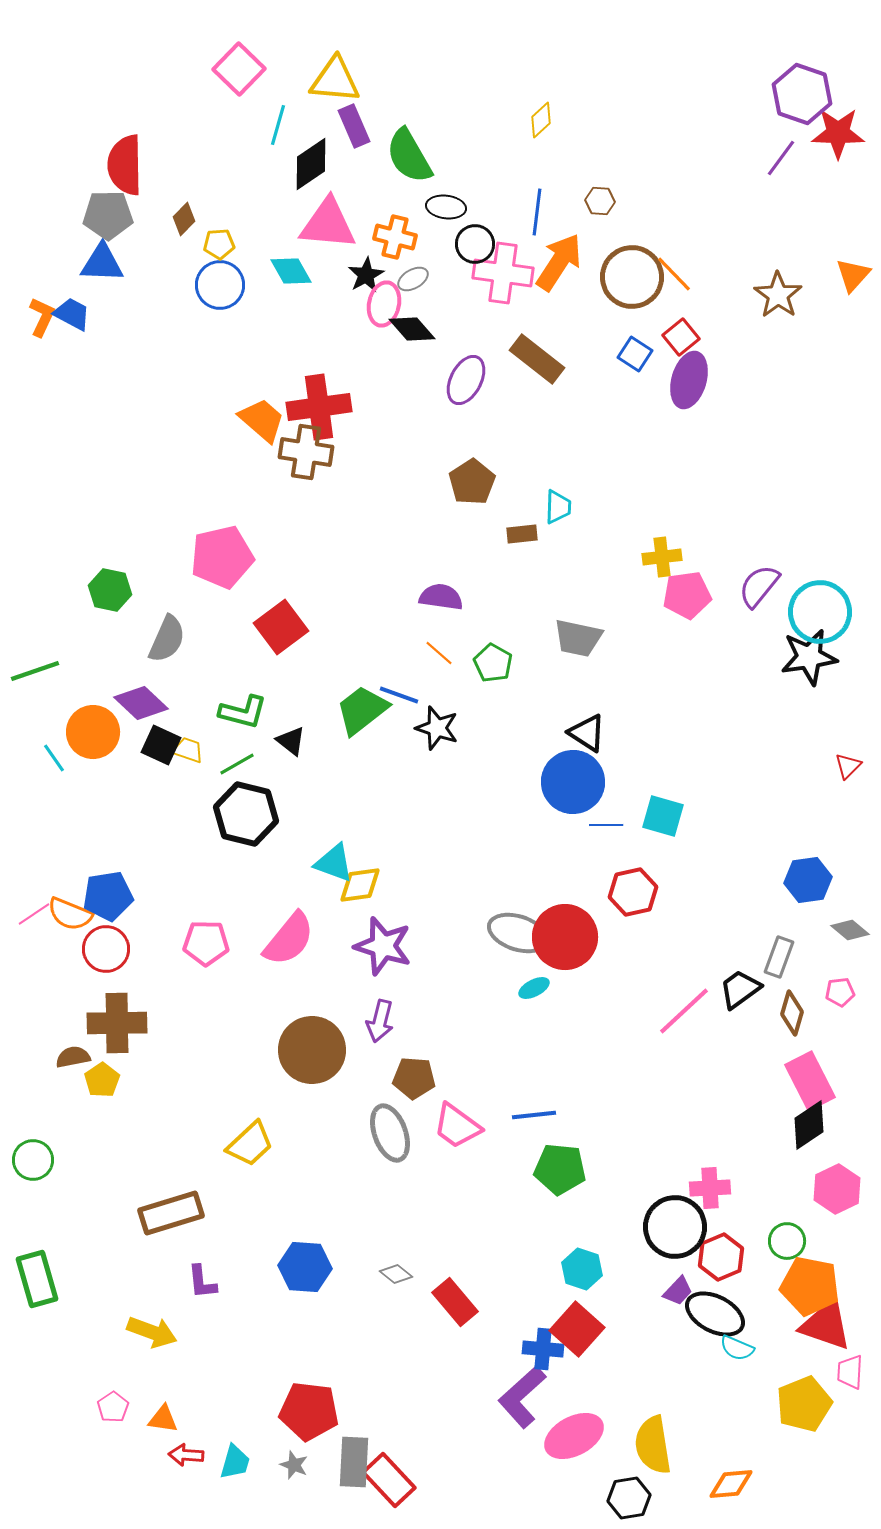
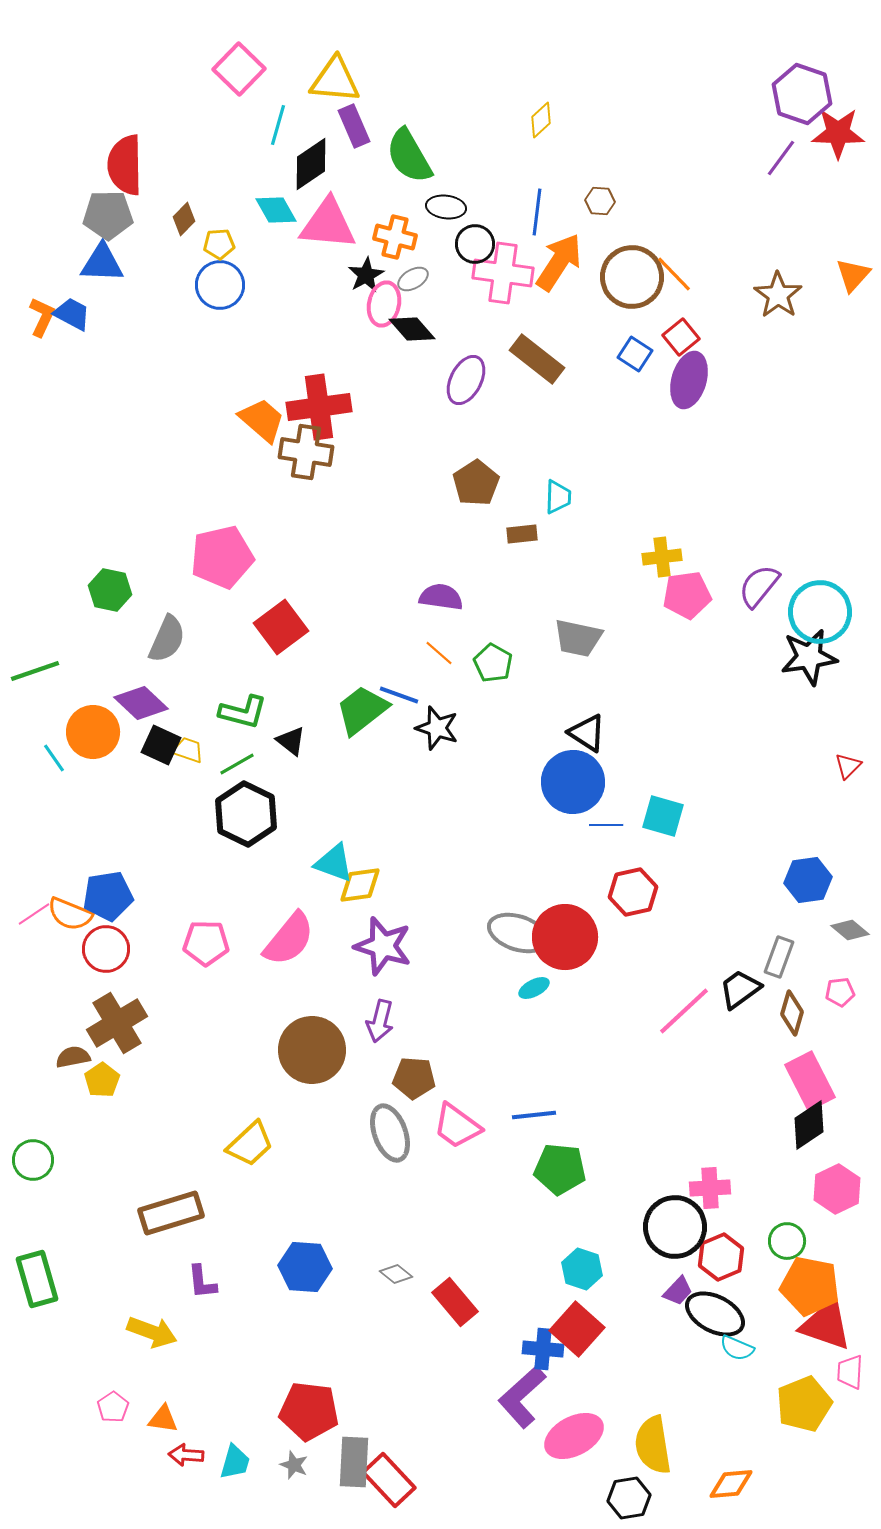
cyan diamond at (291, 271): moved 15 px left, 61 px up
brown pentagon at (472, 482): moved 4 px right, 1 px down
cyan trapezoid at (558, 507): moved 10 px up
black hexagon at (246, 814): rotated 12 degrees clockwise
brown cross at (117, 1023): rotated 30 degrees counterclockwise
